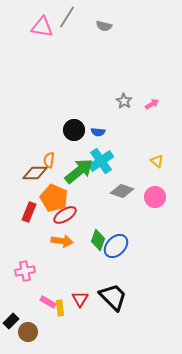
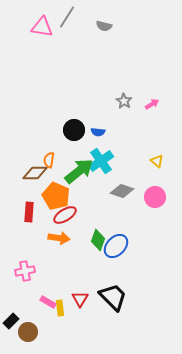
orange pentagon: moved 2 px right, 2 px up
red rectangle: rotated 18 degrees counterclockwise
orange arrow: moved 3 px left, 3 px up
